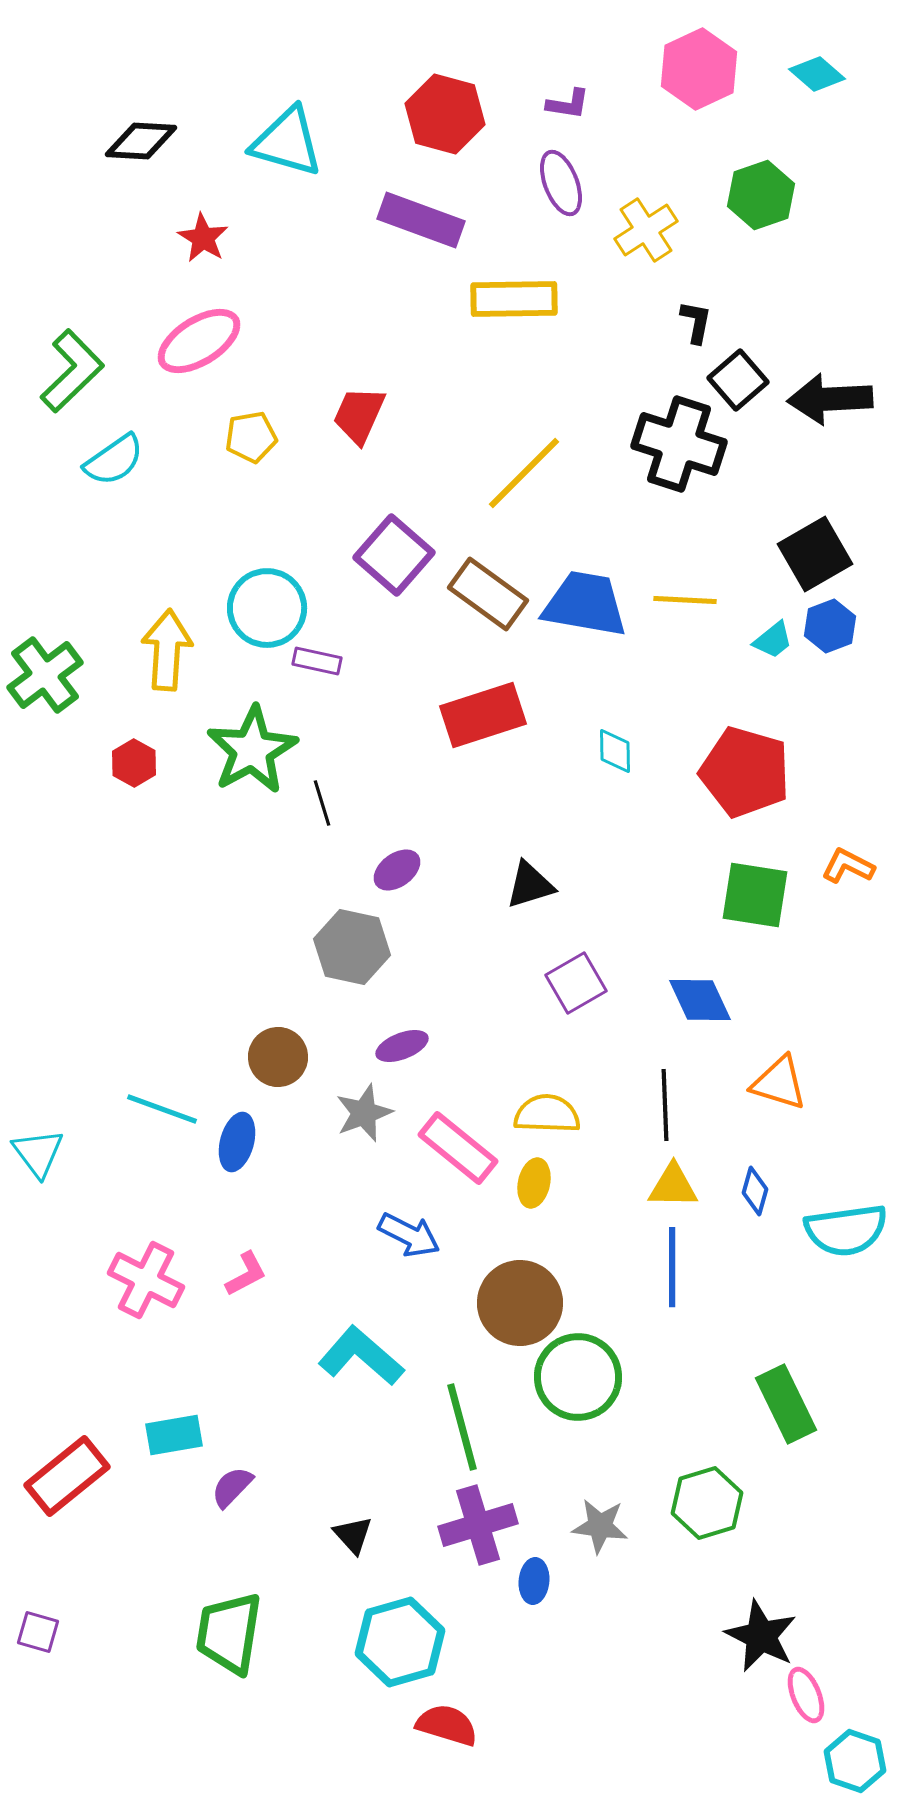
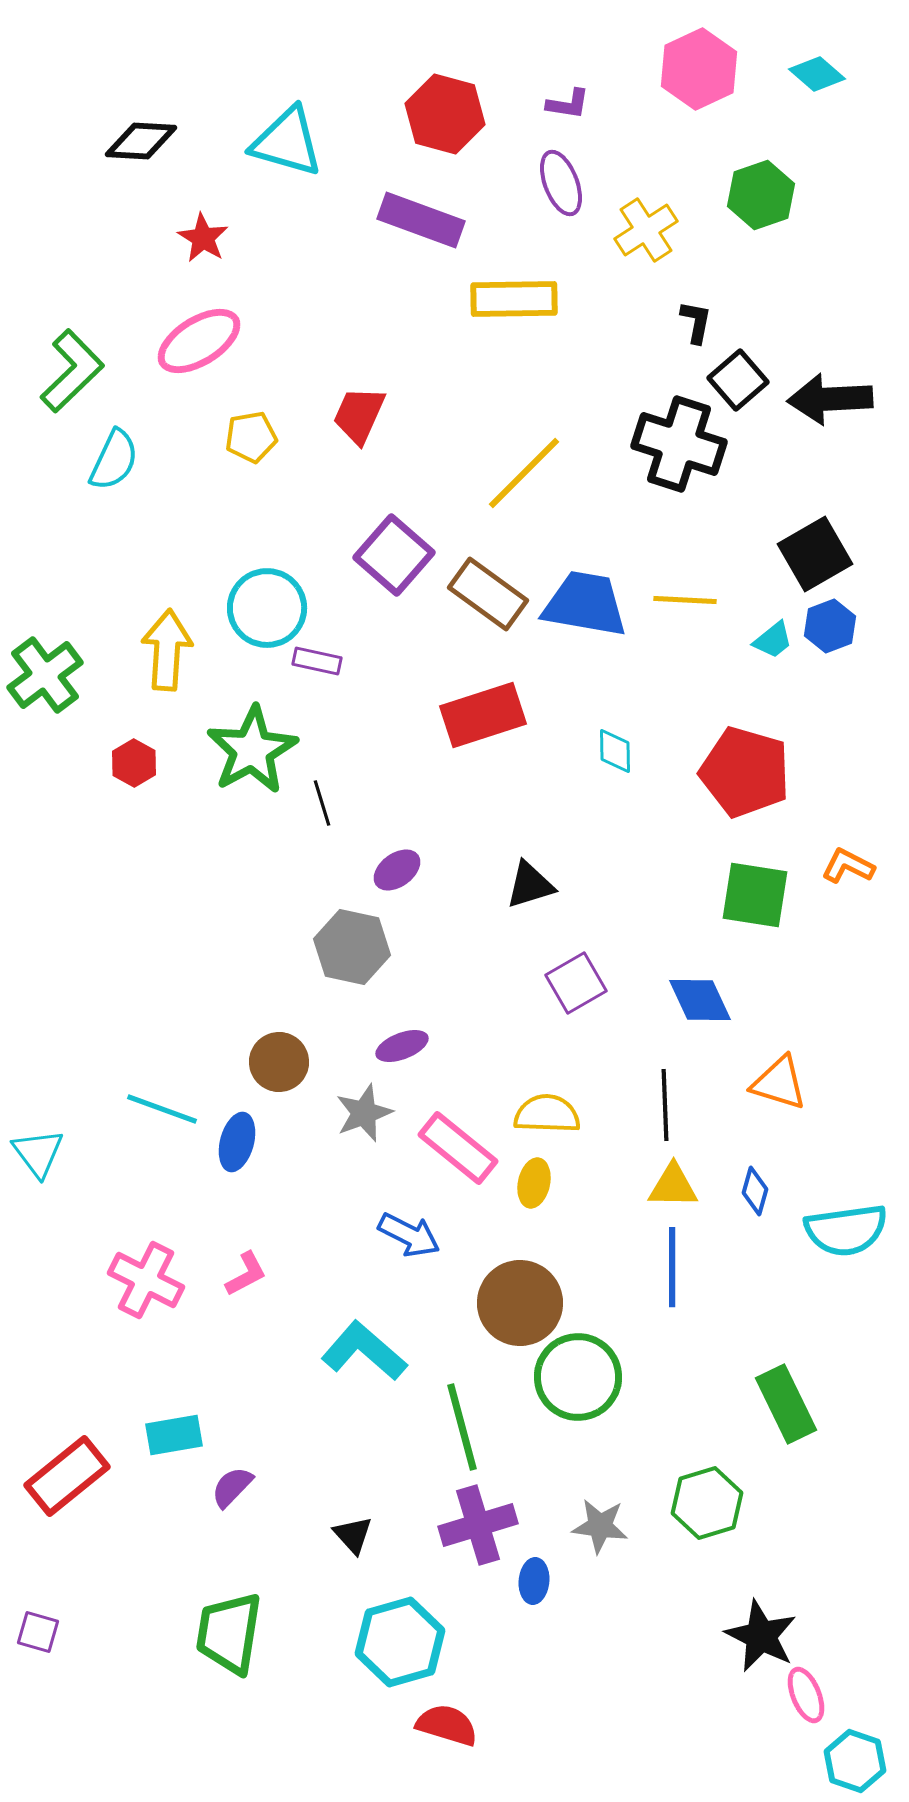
cyan semicircle at (114, 460): rotated 30 degrees counterclockwise
brown circle at (278, 1057): moved 1 px right, 5 px down
cyan L-shape at (361, 1356): moved 3 px right, 5 px up
